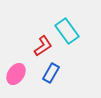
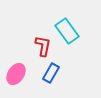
red L-shape: rotated 45 degrees counterclockwise
